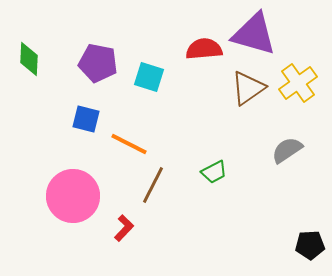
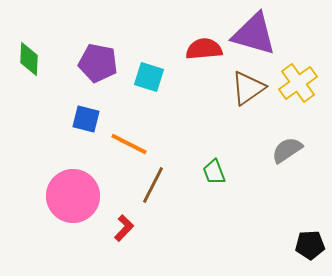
green trapezoid: rotated 96 degrees clockwise
